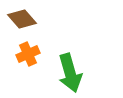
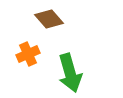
brown diamond: moved 27 px right
